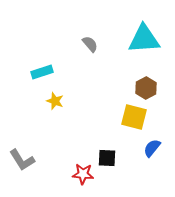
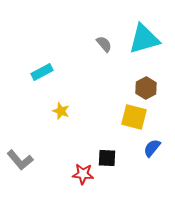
cyan triangle: rotated 12 degrees counterclockwise
gray semicircle: moved 14 px right
cyan rectangle: rotated 10 degrees counterclockwise
yellow star: moved 6 px right, 10 px down
gray L-shape: moved 2 px left; rotated 8 degrees counterclockwise
